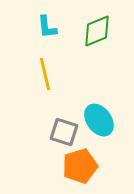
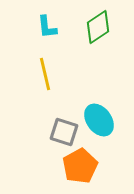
green diamond: moved 1 px right, 4 px up; rotated 12 degrees counterclockwise
orange pentagon: rotated 12 degrees counterclockwise
